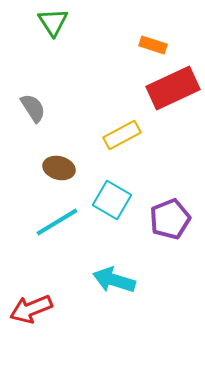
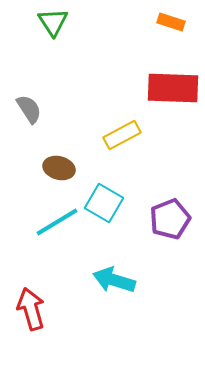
orange rectangle: moved 18 px right, 23 px up
red rectangle: rotated 27 degrees clockwise
gray semicircle: moved 4 px left, 1 px down
cyan square: moved 8 px left, 3 px down
red arrow: rotated 96 degrees clockwise
